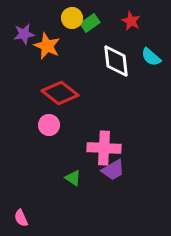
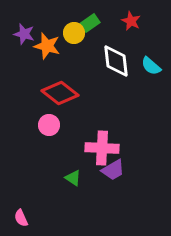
yellow circle: moved 2 px right, 15 px down
purple star: rotated 25 degrees clockwise
orange star: rotated 8 degrees counterclockwise
cyan semicircle: moved 9 px down
pink cross: moved 2 px left
